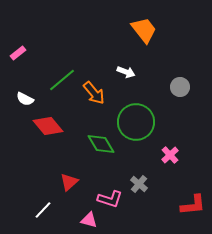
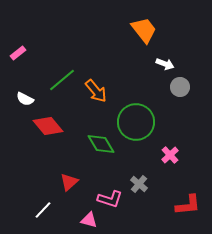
white arrow: moved 39 px right, 8 px up
orange arrow: moved 2 px right, 2 px up
red L-shape: moved 5 px left
